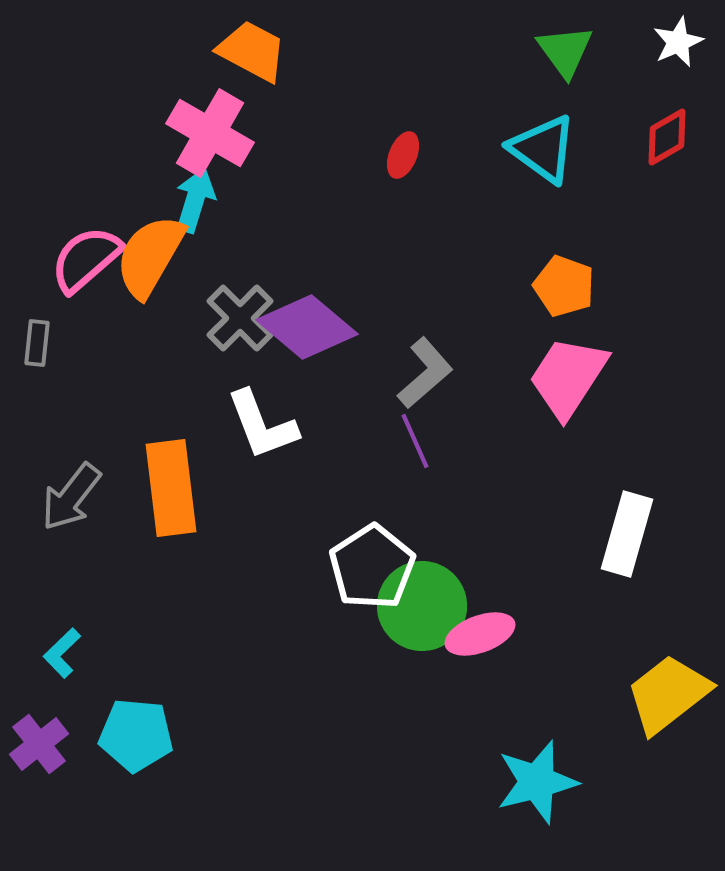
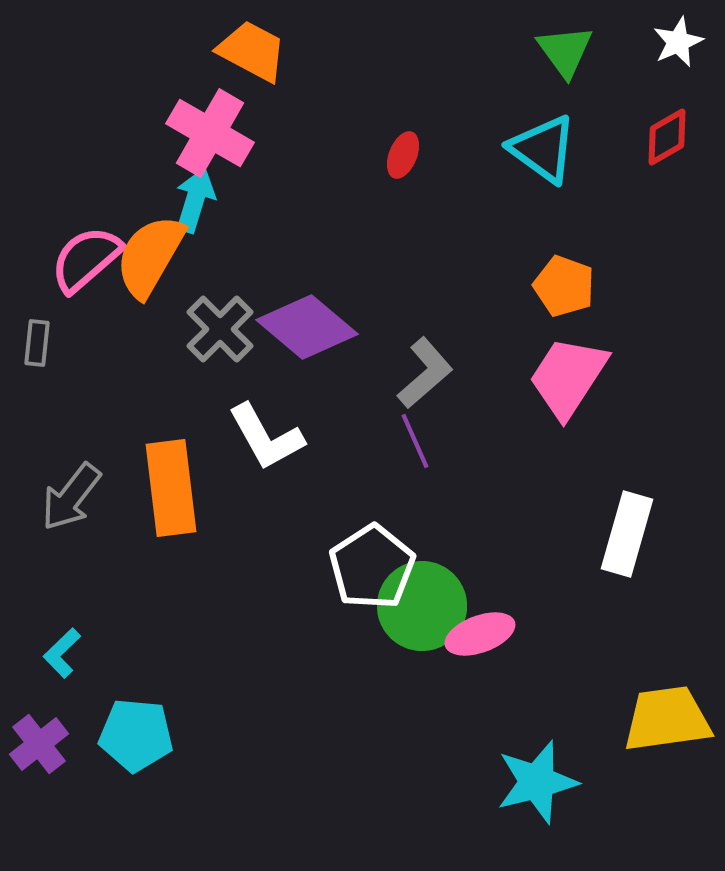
gray cross: moved 20 px left, 11 px down
white L-shape: moved 4 px right, 12 px down; rotated 8 degrees counterclockwise
yellow trapezoid: moved 1 px left, 25 px down; rotated 30 degrees clockwise
